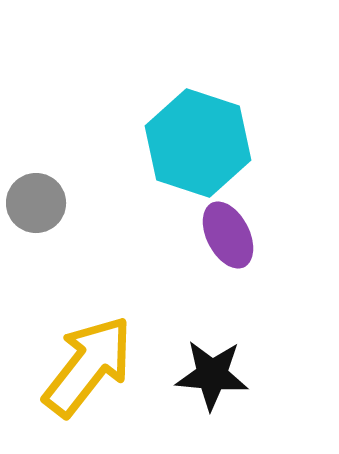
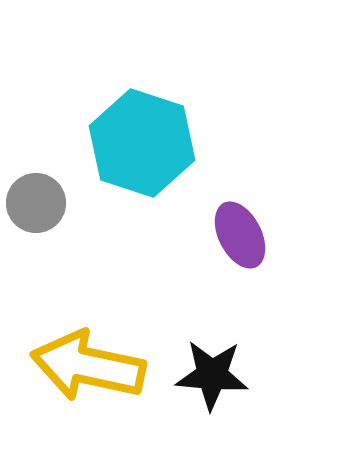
cyan hexagon: moved 56 px left
purple ellipse: moved 12 px right
yellow arrow: rotated 116 degrees counterclockwise
